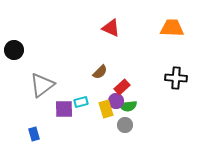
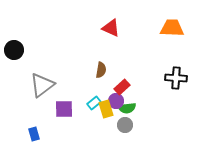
brown semicircle: moved 1 px right, 2 px up; rotated 35 degrees counterclockwise
cyan rectangle: moved 13 px right, 1 px down; rotated 24 degrees counterclockwise
green semicircle: moved 1 px left, 2 px down
